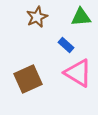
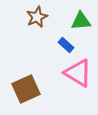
green triangle: moved 4 px down
brown square: moved 2 px left, 10 px down
